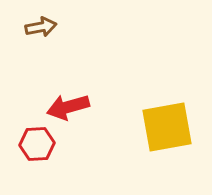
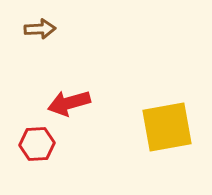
brown arrow: moved 1 px left, 2 px down; rotated 8 degrees clockwise
red arrow: moved 1 px right, 4 px up
